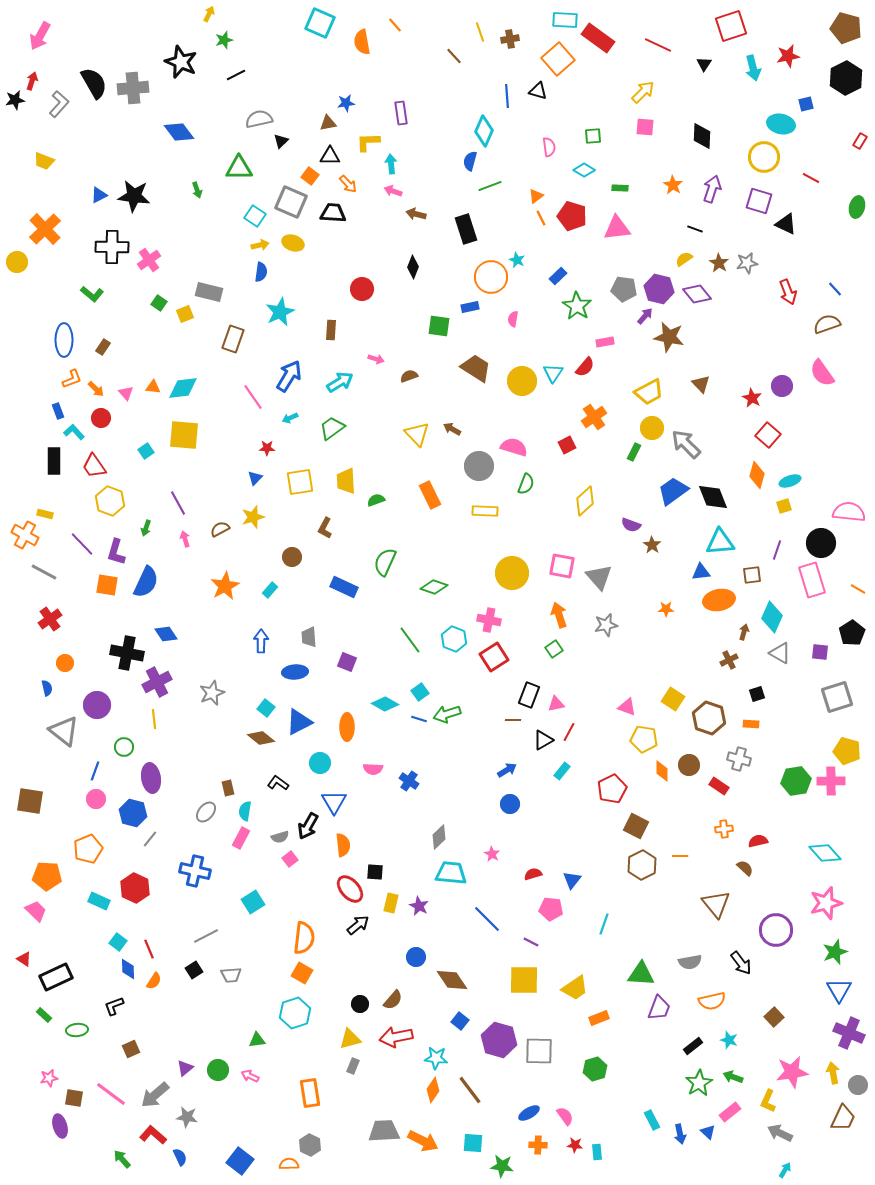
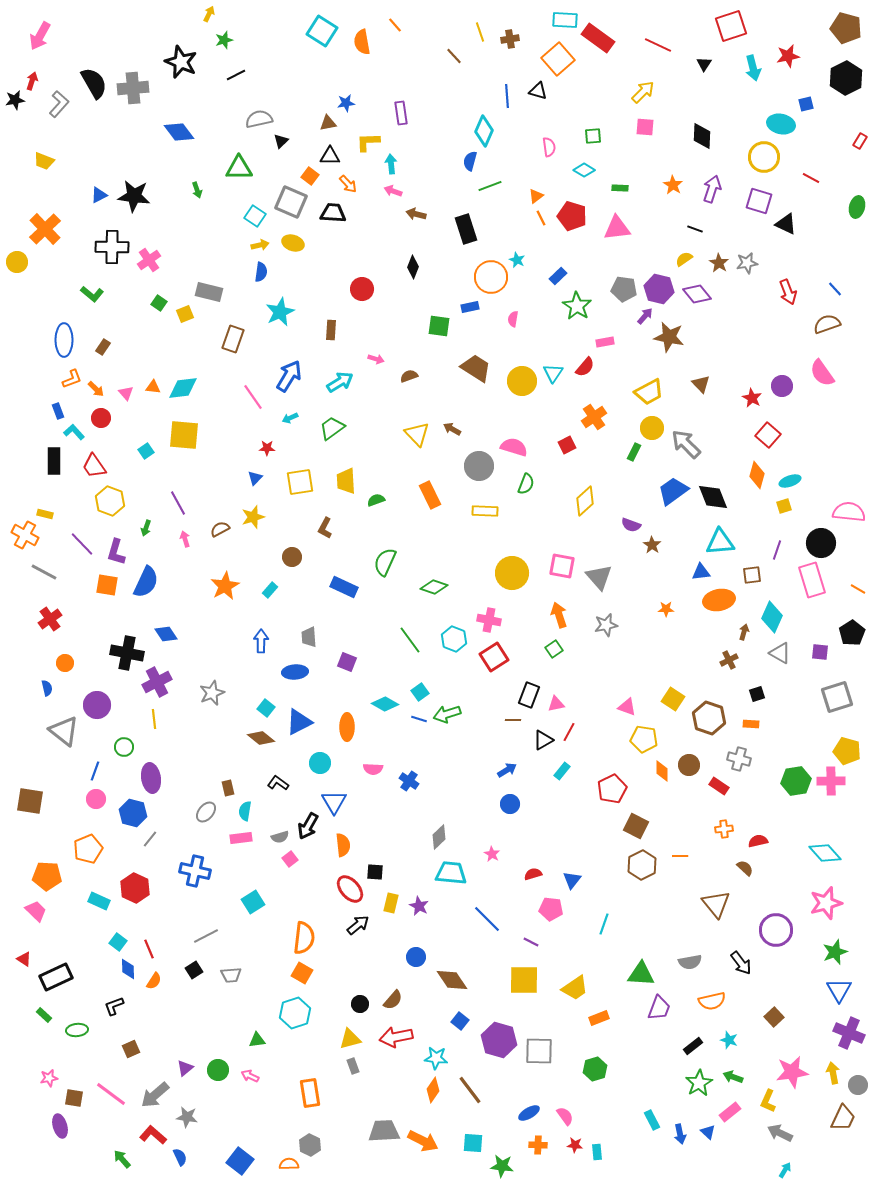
cyan square at (320, 23): moved 2 px right, 8 px down; rotated 8 degrees clockwise
pink rectangle at (241, 838): rotated 55 degrees clockwise
gray rectangle at (353, 1066): rotated 42 degrees counterclockwise
